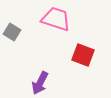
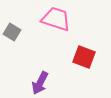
red square: moved 1 px right, 2 px down
